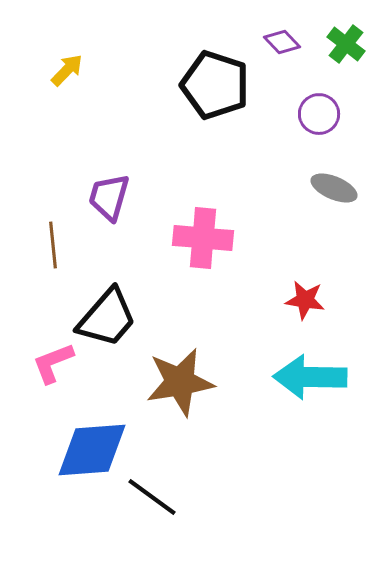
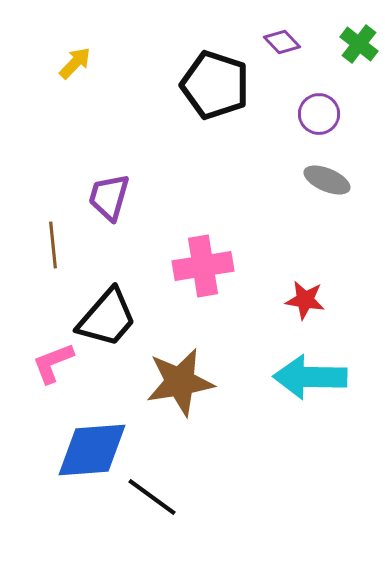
green cross: moved 13 px right
yellow arrow: moved 8 px right, 7 px up
gray ellipse: moved 7 px left, 8 px up
pink cross: moved 28 px down; rotated 14 degrees counterclockwise
